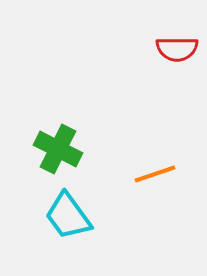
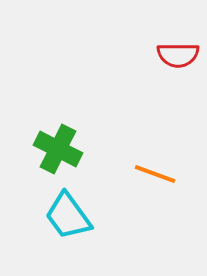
red semicircle: moved 1 px right, 6 px down
orange line: rotated 39 degrees clockwise
